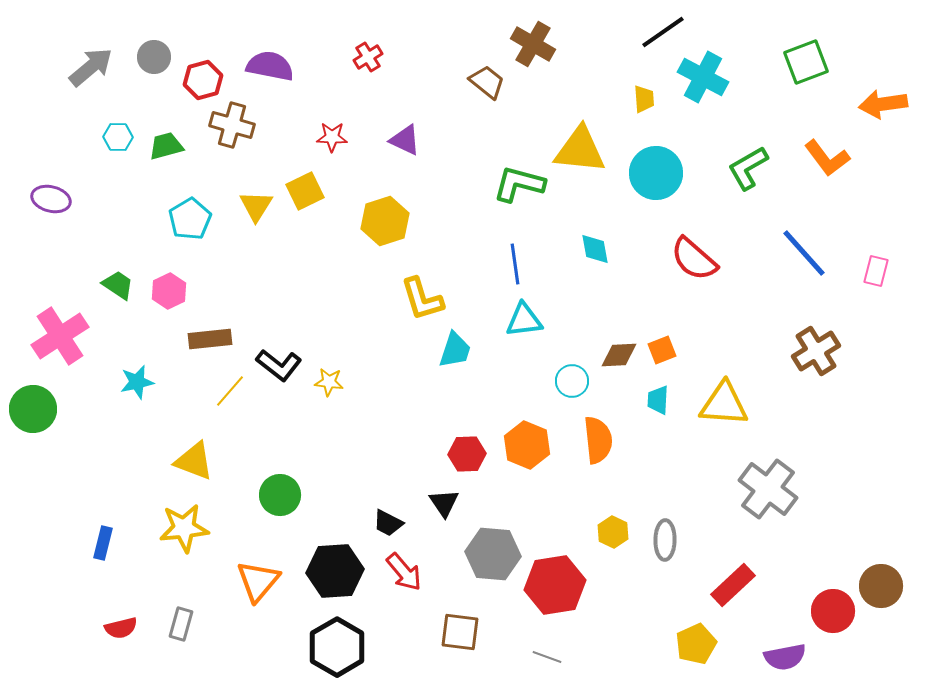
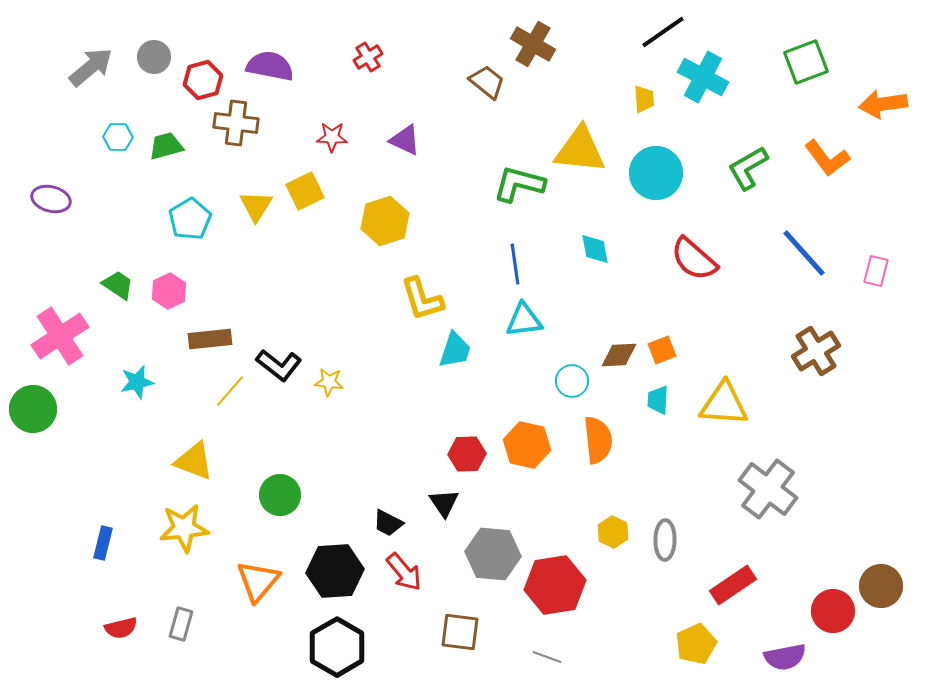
brown cross at (232, 125): moved 4 px right, 2 px up; rotated 9 degrees counterclockwise
orange hexagon at (527, 445): rotated 9 degrees counterclockwise
red rectangle at (733, 585): rotated 9 degrees clockwise
